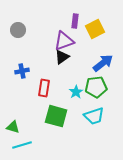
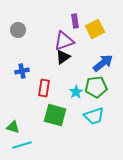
purple rectangle: rotated 16 degrees counterclockwise
black triangle: moved 1 px right
green square: moved 1 px left, 1 px up
